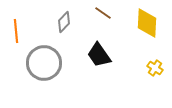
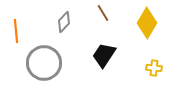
brown line: rotated 24 degrees clockwise
yellow diamond: rotated 28 degrees clockwise
black trapezoid: moved 5 px right; rotated 68 degrees clockwise
yellow cross: moved 1 px left; rotated 28 degrees counterclockwise
